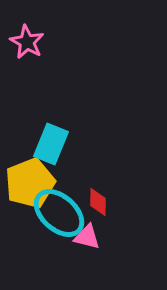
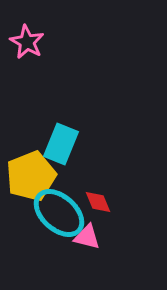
cyan rectangle: moved 10 px right
yellow pentagon: moved 1 px right, 7 px up
red diamond: rotated 24 degrees counterclockwise
